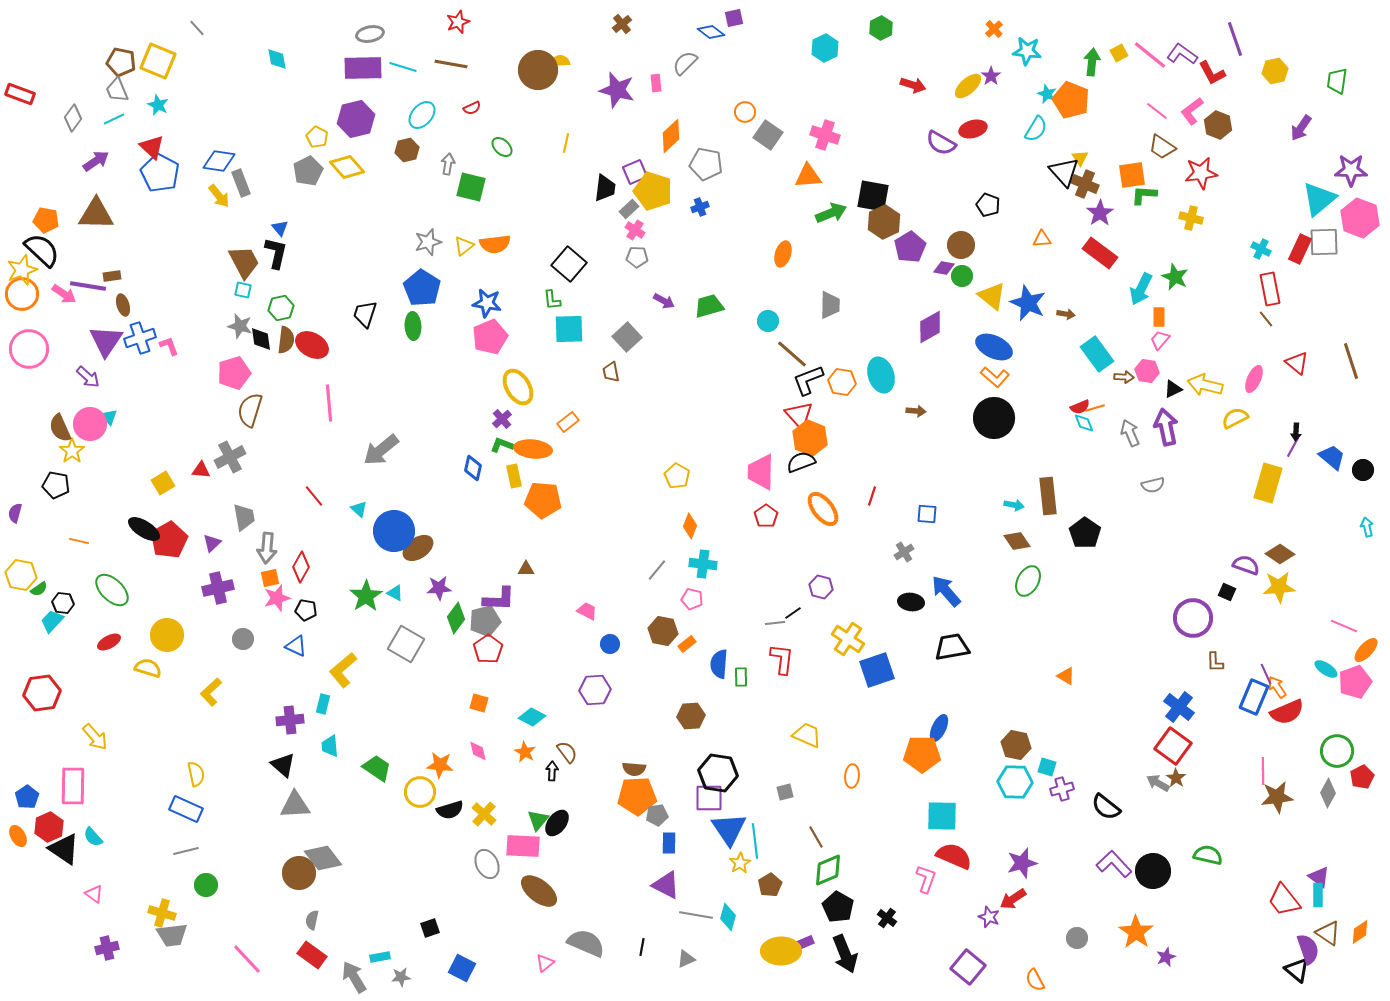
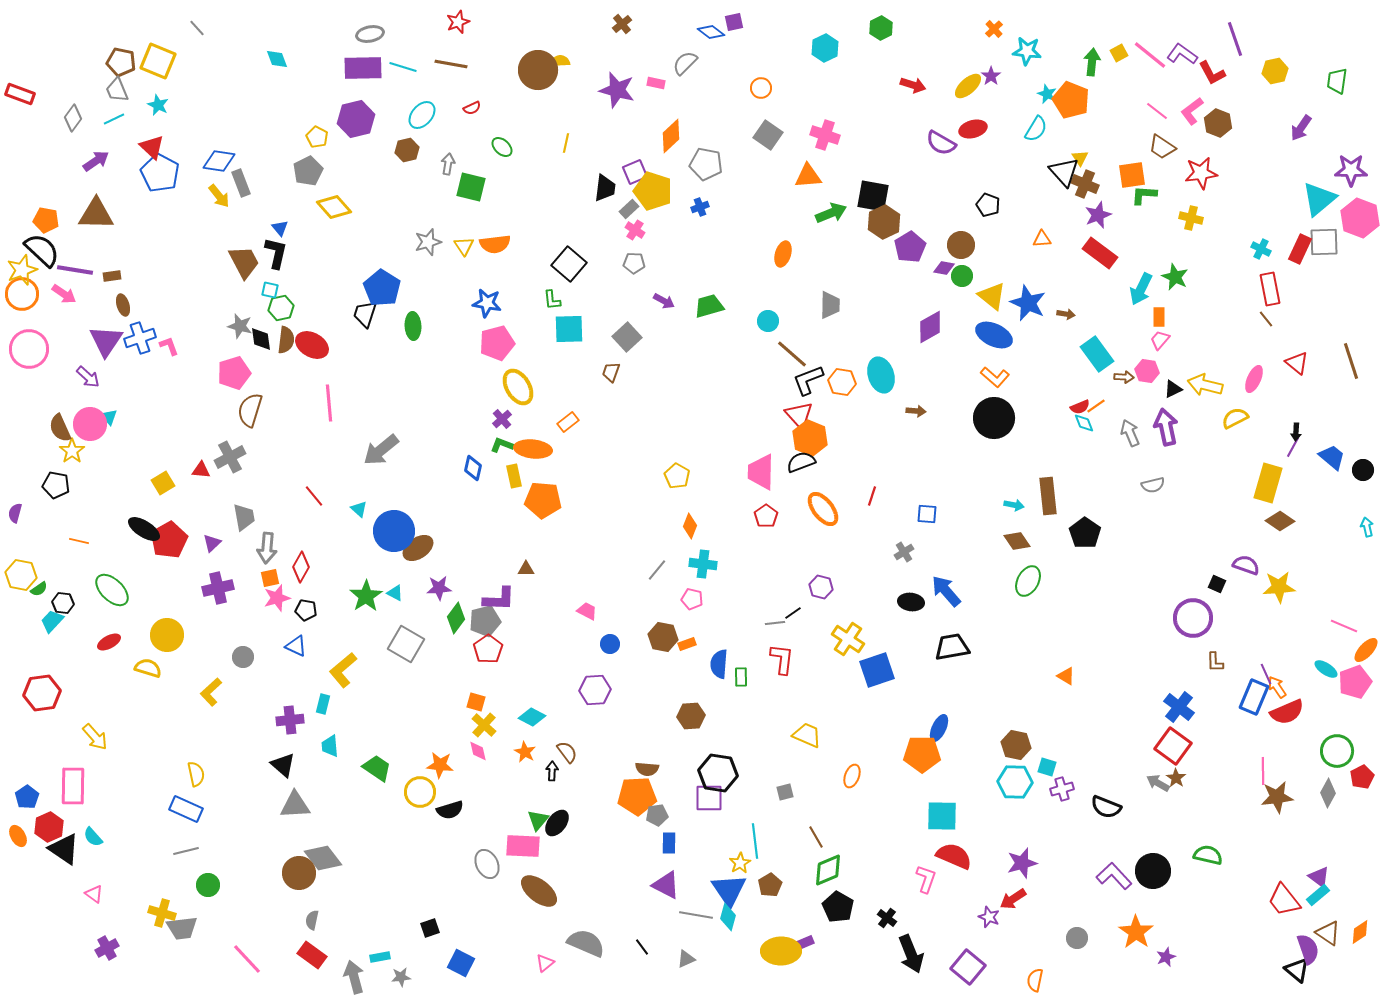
purple square at (734, 18): moved 4 px down
cyan diamond at (277, 59): rotated 10 degrees counterclockwise
pink rectangle at (656, 83): rotated 72 degrees counterclockwise
orange circle at (745, 112): moved 16 px right, 24 px up
brown hexagon at (1218, 125): moved 2 px up
yellow diamond at (347, 167): moved 13 px left, 40 px down
purple star at (1100, 213): moved 2 px left, 2 px down; rotated 12 degrees clockwise
yellow triangle at (464, 246): rotated 25 degrees counterclockwise
gray pentagon at (637, 257): moved 3 px left, 6 px down
purple line at (88, 286): moved 13 px left, 16 px up
blue pentagon at (422, 288): moved 40 px left
cyan square at (243, 290): moved 27 px right
pink pentagon at (490, 337): moved 7 px right, 6 px down; rotated 8 degrees clockwise
blue ellipse at (994, 347): moved 12 px up
brown trapezoid at (611, 372): rotated 30 degrees clockwise
orange line at (1095, 408): moved 1 px right, 2 px up; rotated 18 degrees counterclockwise
brown diamond at (1280, 554): moved 33 px up
black square at (1227, 592): moved 10 px left, 8 px up
brown hexagon at (663, 631): moved 6 px down
gray circle at (243, 639): moved 18 px down
orange rectangle at (687, 644): rotated 18 degrees clockwise
orange square at (479, 703): moved 3 px left, 1 px up
brown semicircle at (634, 769): moved 13 px right
orange ellipse at (852, 776): rotated 15 degrees clockwise
black semicircle at (1106, 807): rotated 16 degrees counterclockwise
yellow cross at (484, 814): moved 89 px up
blue triangle at (729, 829): moved 61 px down
purple L-shape at (1114, 864): moved 12 px down
green circle at (206, 885): moved 2 px right
cyan rectangle at (1318, 895): rotated 50 degrees clockwise
gray trapezoid at (172, 935): moved 10 px right, 7 px up
black line at (642, 947): rotated 48 degrees counterclockwise
purple cross at (107, 948): rotated 15 degrees counterclockwise
black arrow at (845, 954): moved 66 px right
blue square at (462, 968): moved 1 px left, 5 px up
gray arrow at (354, 977): rotated 16 degrees clockwise
orange semicircle at (1035, 980): rotated 40 degrees clockwise
